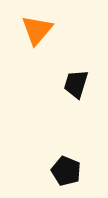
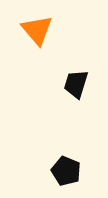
orange triangle: rotated 20 degrees counterclockwise
